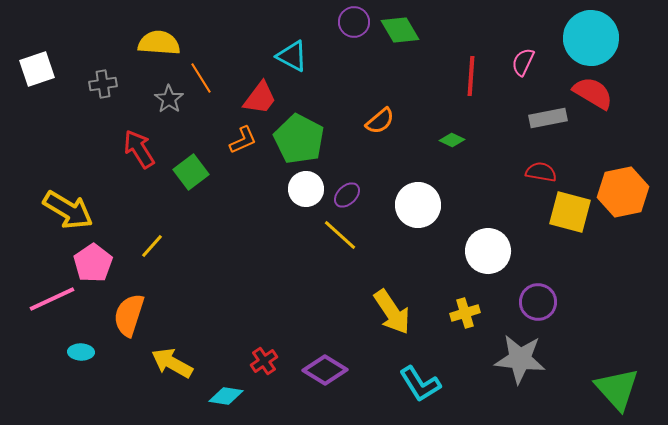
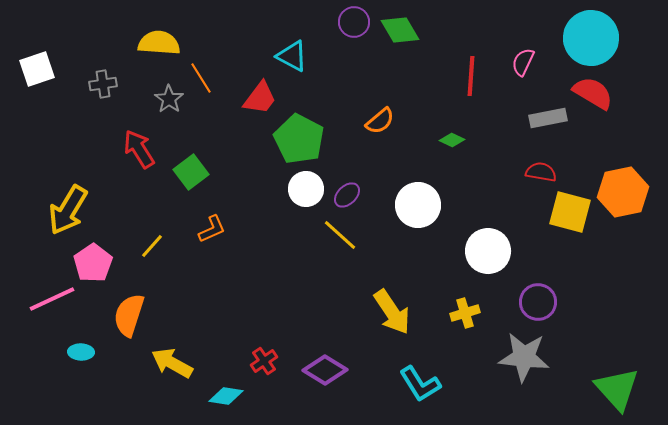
orange L-shape at (243, 140): moved 31 px left, 89 px down
yellow arrow at (68, 210): rotated 90 degrees clockwise
gray star at (520, 359): moved 4 px right, 2 px up
